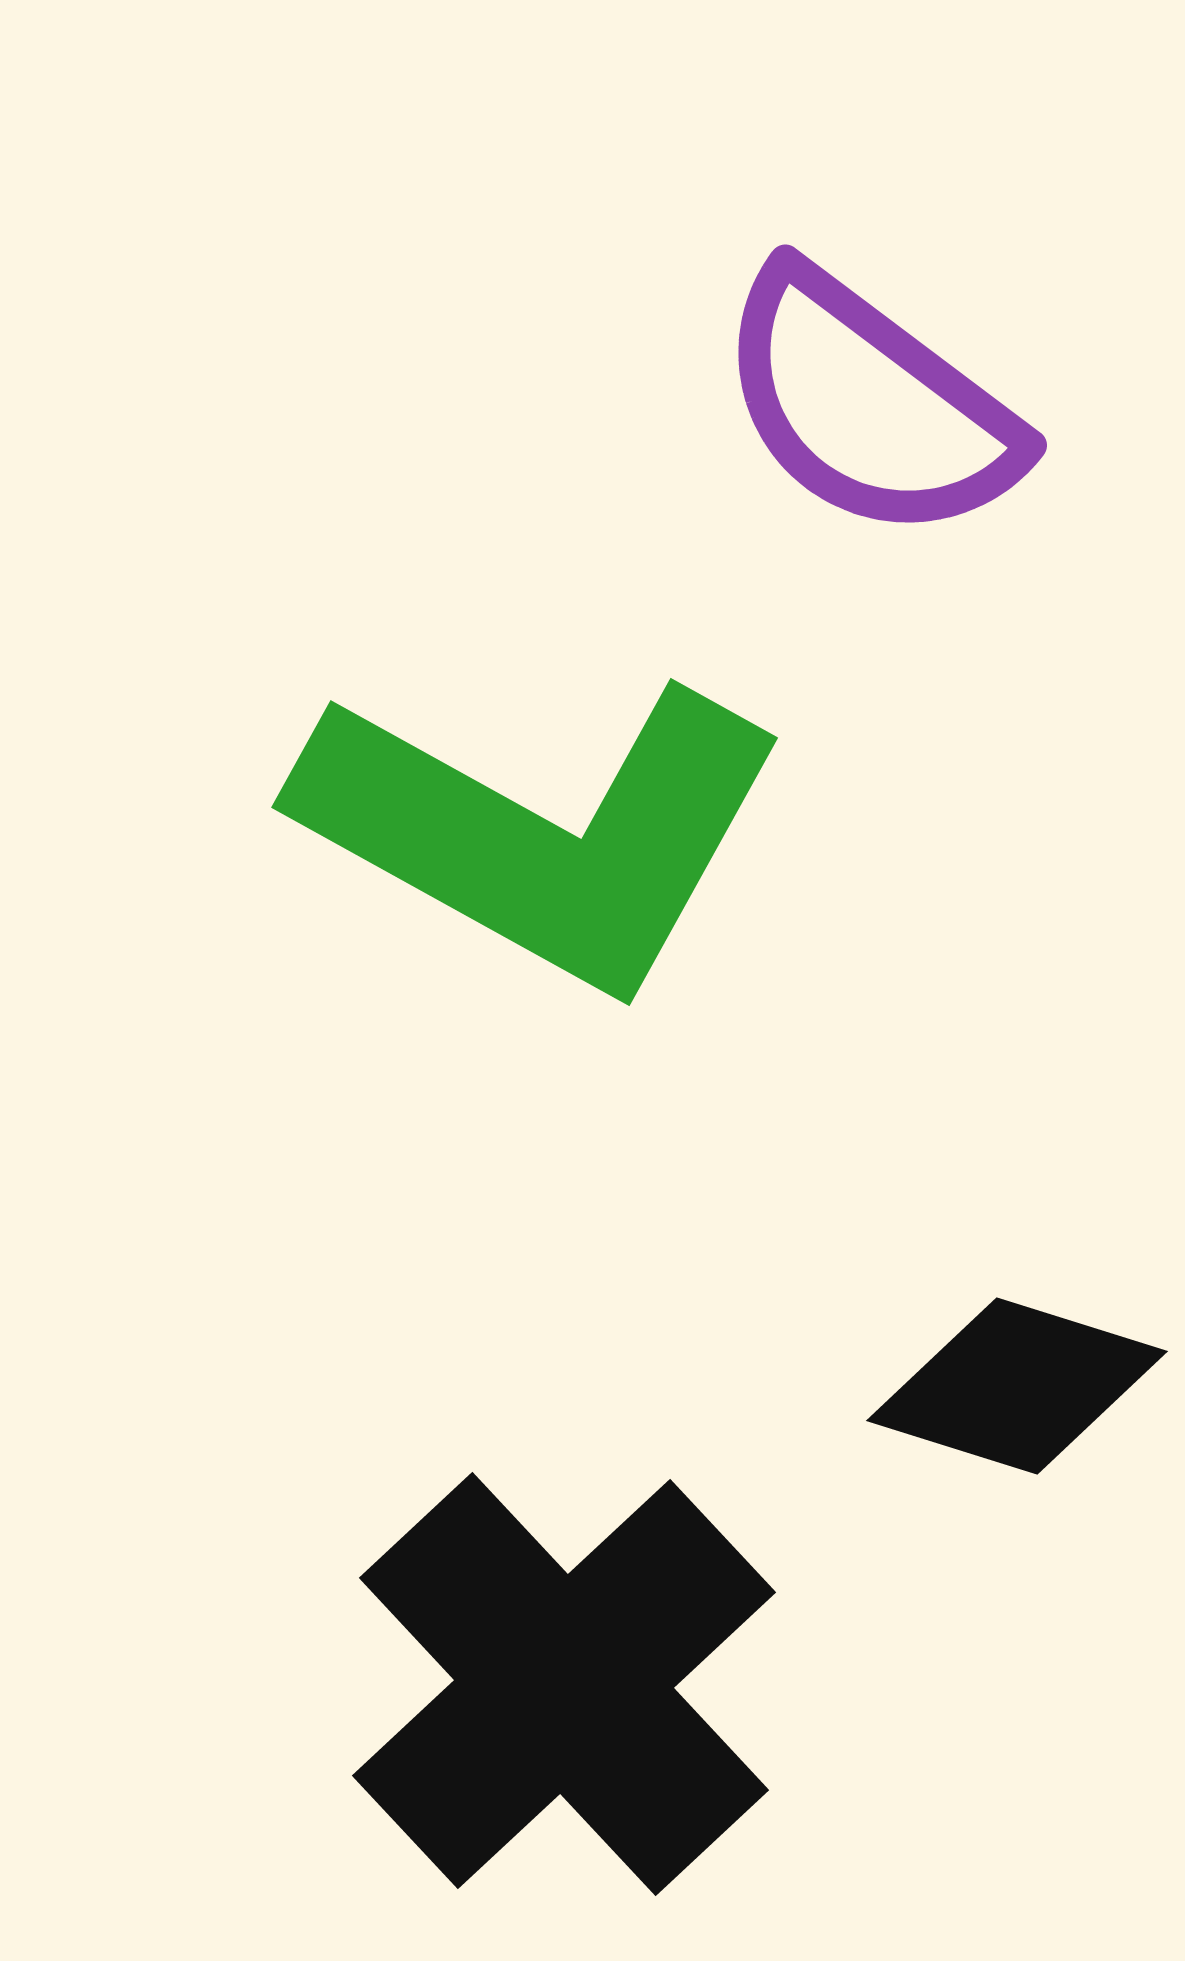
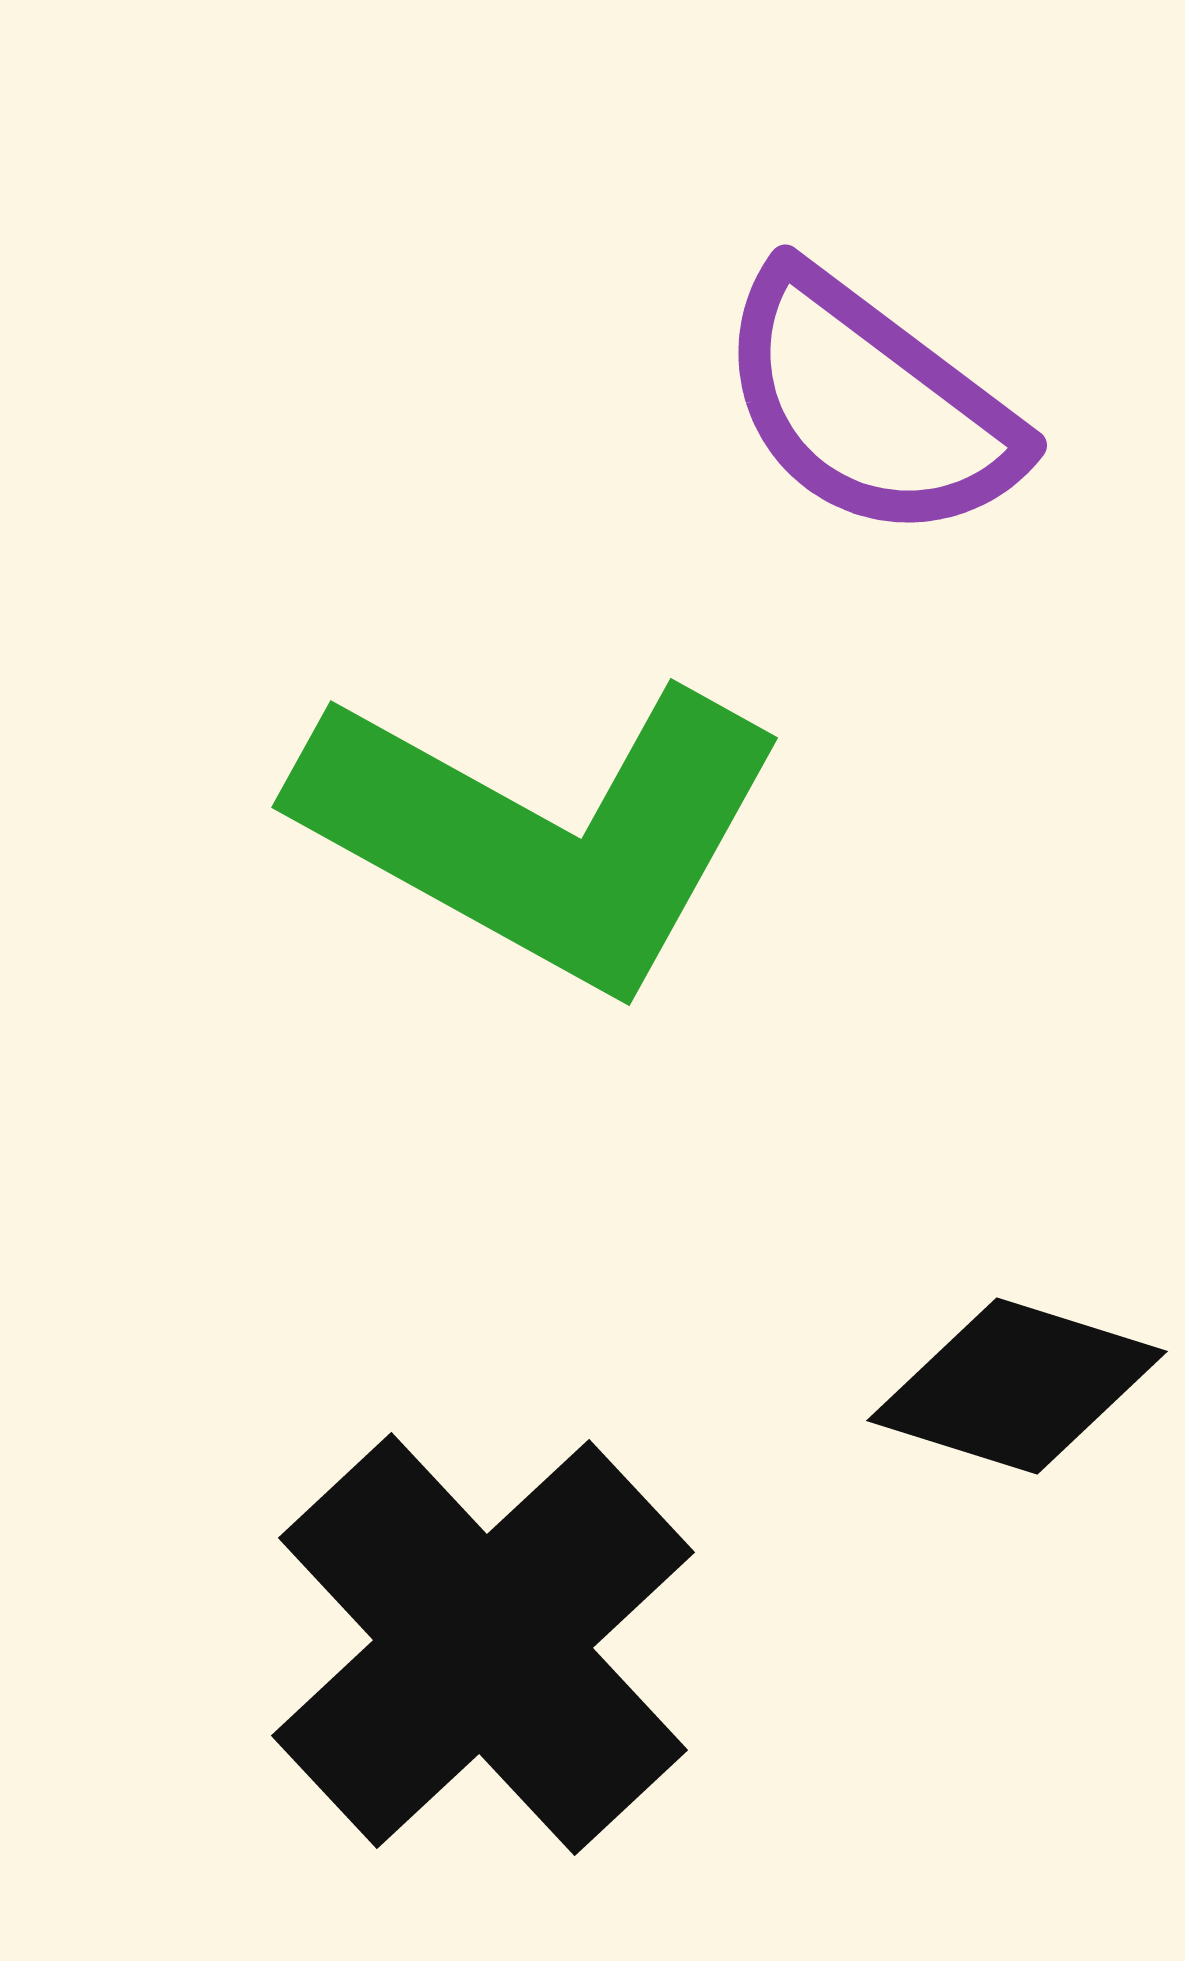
black cross: moved 81 px left, 40 px up
